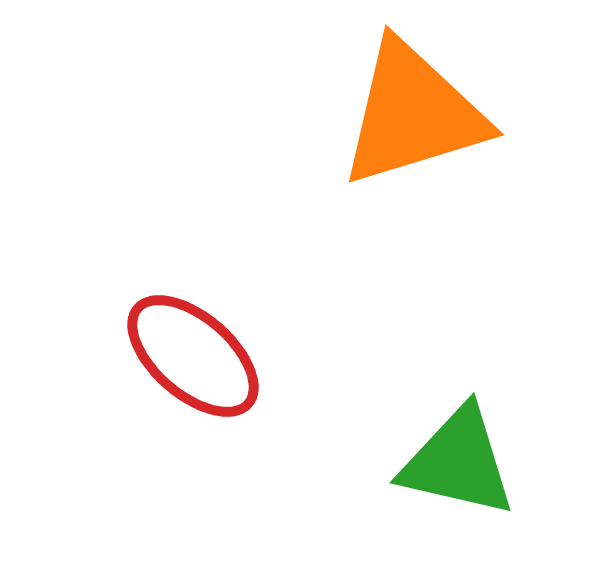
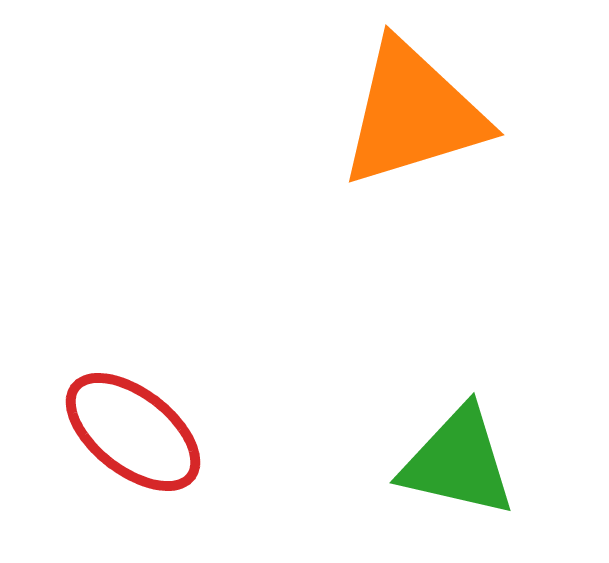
red ellipse: moved 60 px left, 76 px down; rotated 3 degrees counterclockwise
